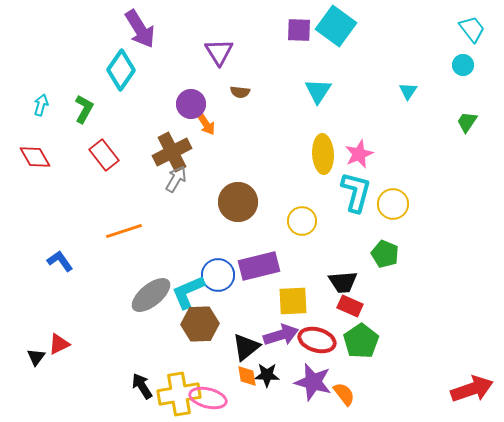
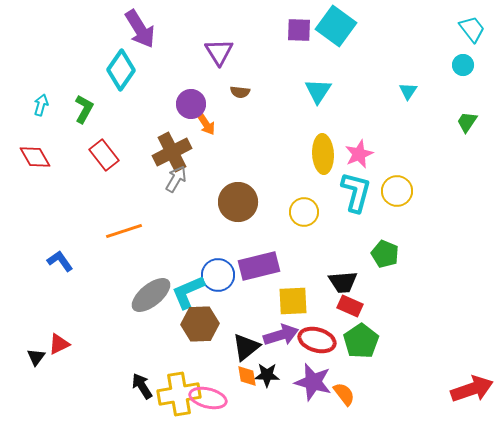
yellow circle at (393, 204): moved 4 px right, 13 px up
yellow circle at (302, 221): moved 2 px right, 9 px up
